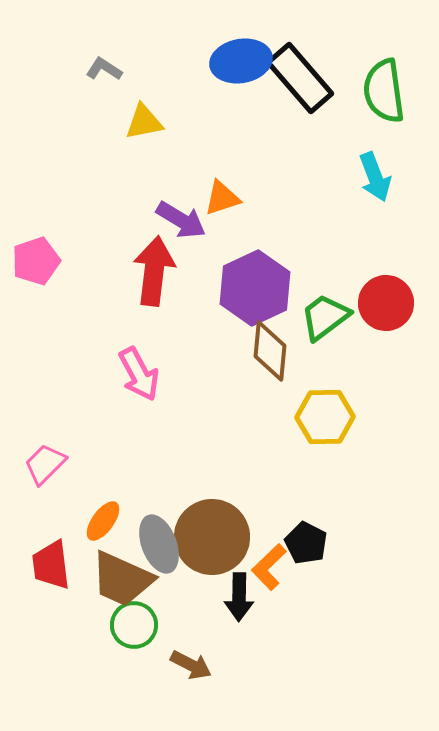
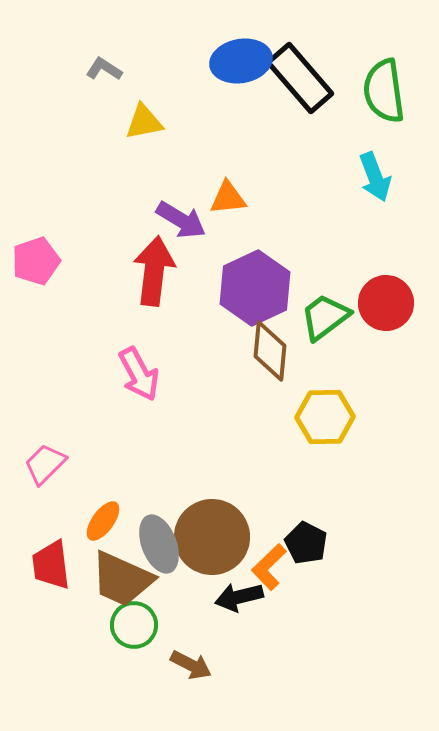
orange triangle: moved 6 px right; rotated 12 degrees clockwise
black arrow: rotated 75 degrees clockwise
